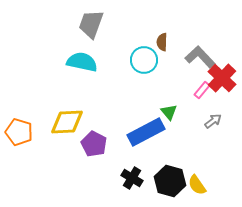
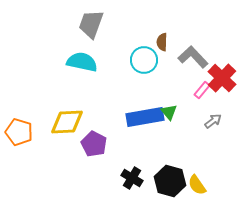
gray L-shape: moved 7 px left
blue rectangle: moved 1 px left, 15 px up; rotated 18 degrees clockwise
